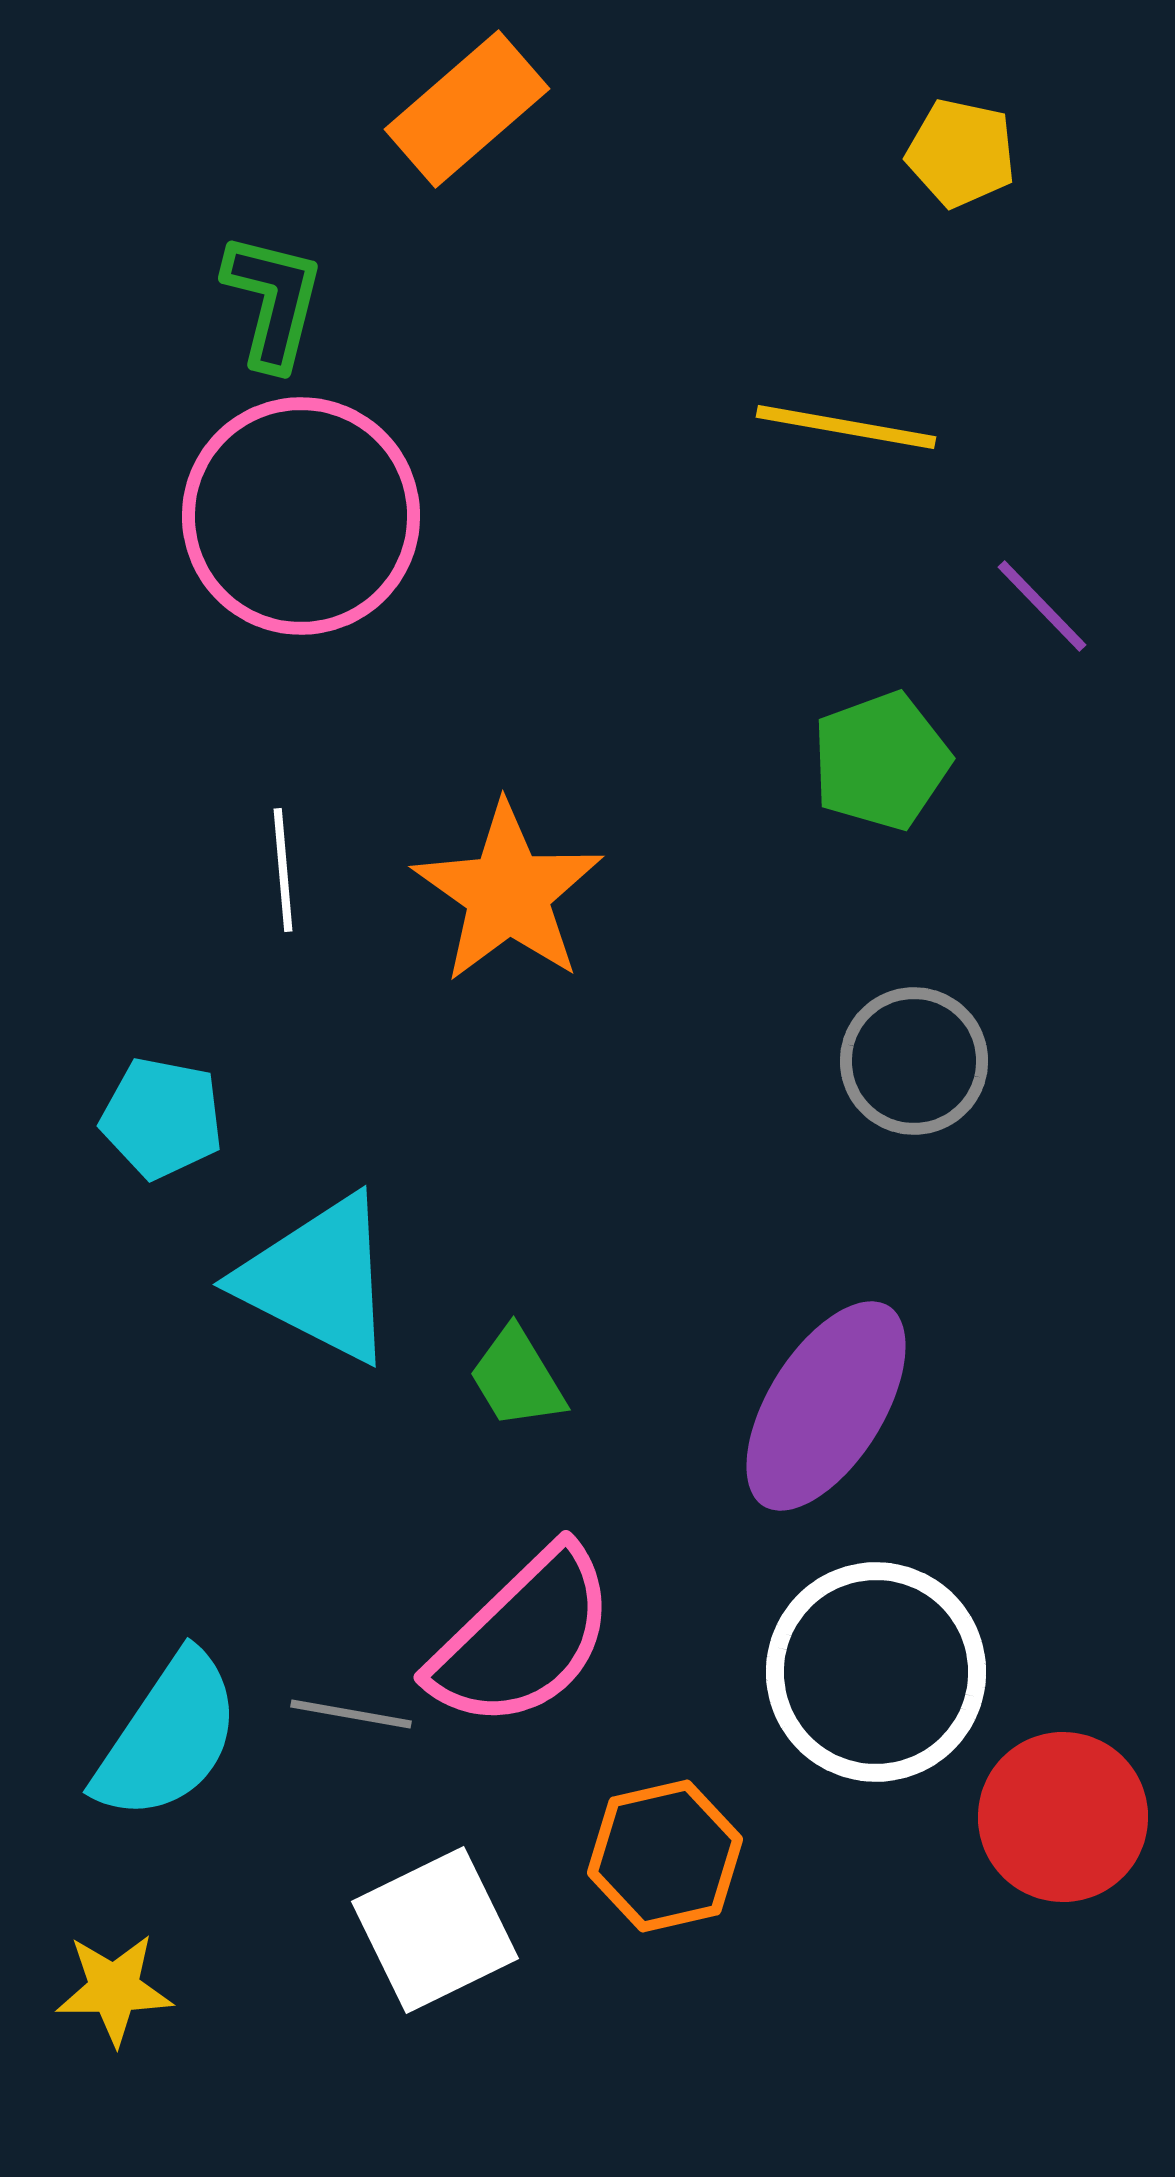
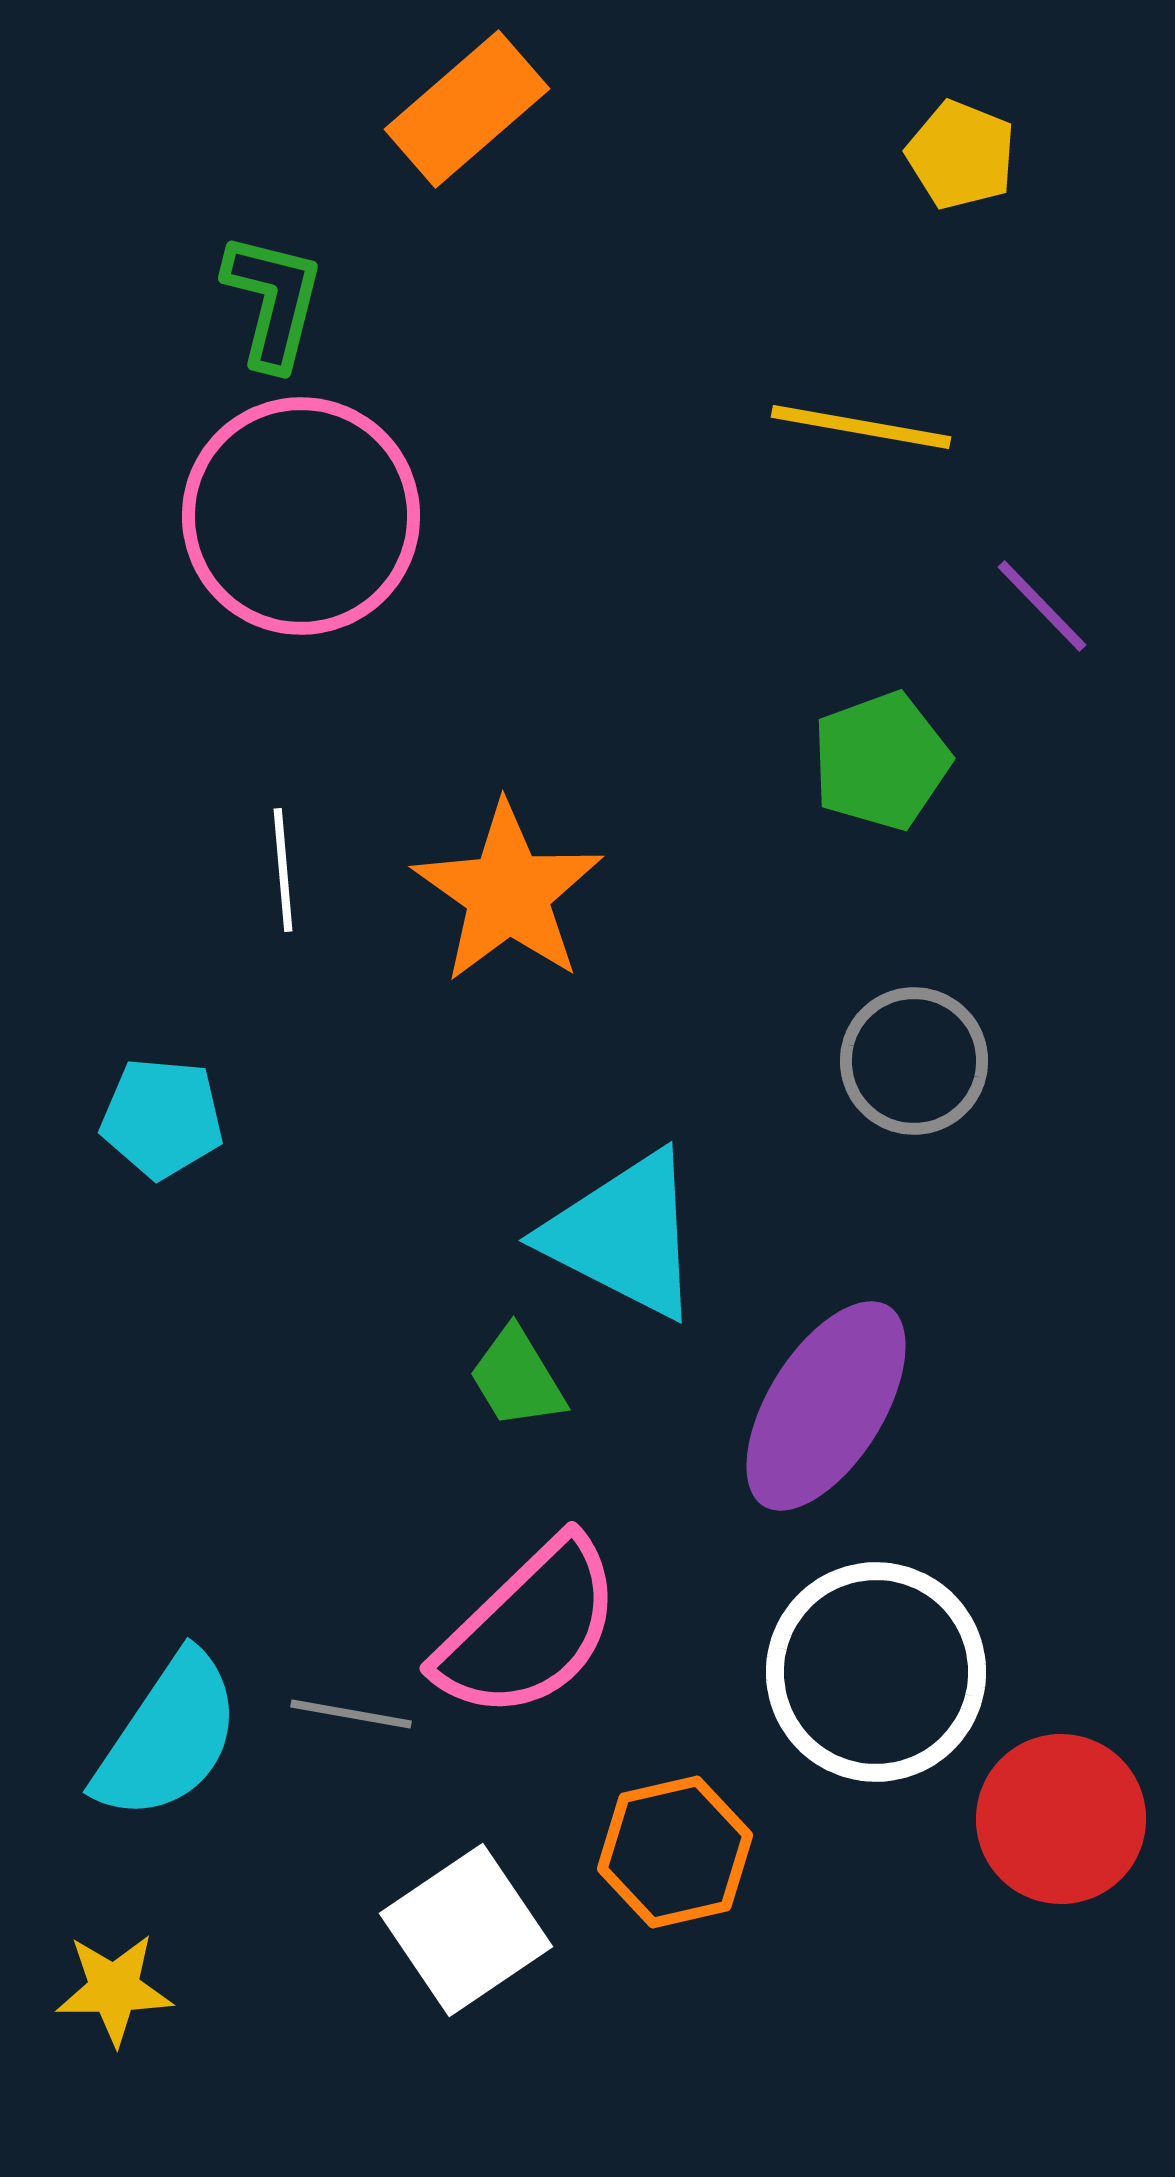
yellow pentagon: moved 2 px down; rotated 10 degrees clockwise
yellow line: moved 15 px right
cyan pentagon: rotated 6 degrees counterclockwise
cyan triangle: moved 306 px right, 44 px up
pink semicircle: moved 6 px right, 9 px up
red circle: moved 2 px left, 2 px down
orange hexagon: moved 10 px right, 4 px up
white square: moved 31 px right; rotated 8 degrees counterclockwise
